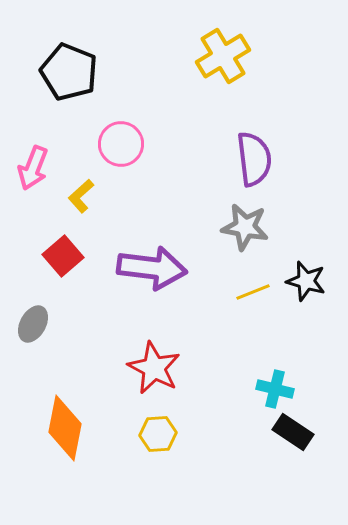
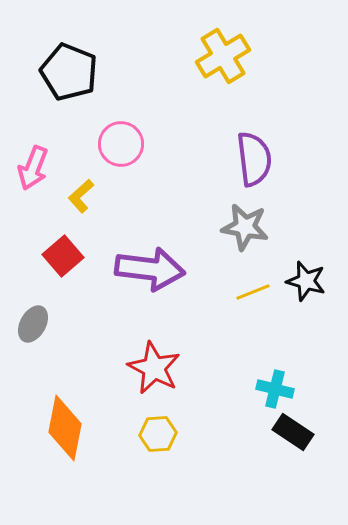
purple arrow: moved 2 px left, 1 px down
